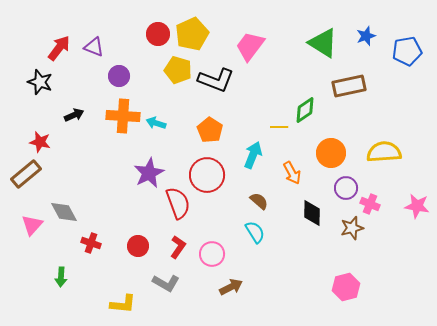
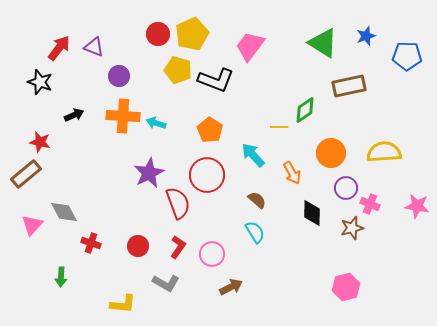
blue pentagon at (407, 51): moved 5 px down; rotated 12 degrees clockwise
cyan arrow at (253, 155): rotated 64 degrees counterclockwise
brown semicircle at (259, 201): moved 2 px left, 1 px up
